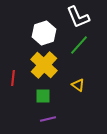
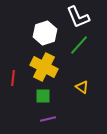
white hexagon: moved 1 px right
yellow cross: moved 2 px down; rotated 16 degrees counterclockwise
yellow triangle: moved 4 px right, 2 px down
